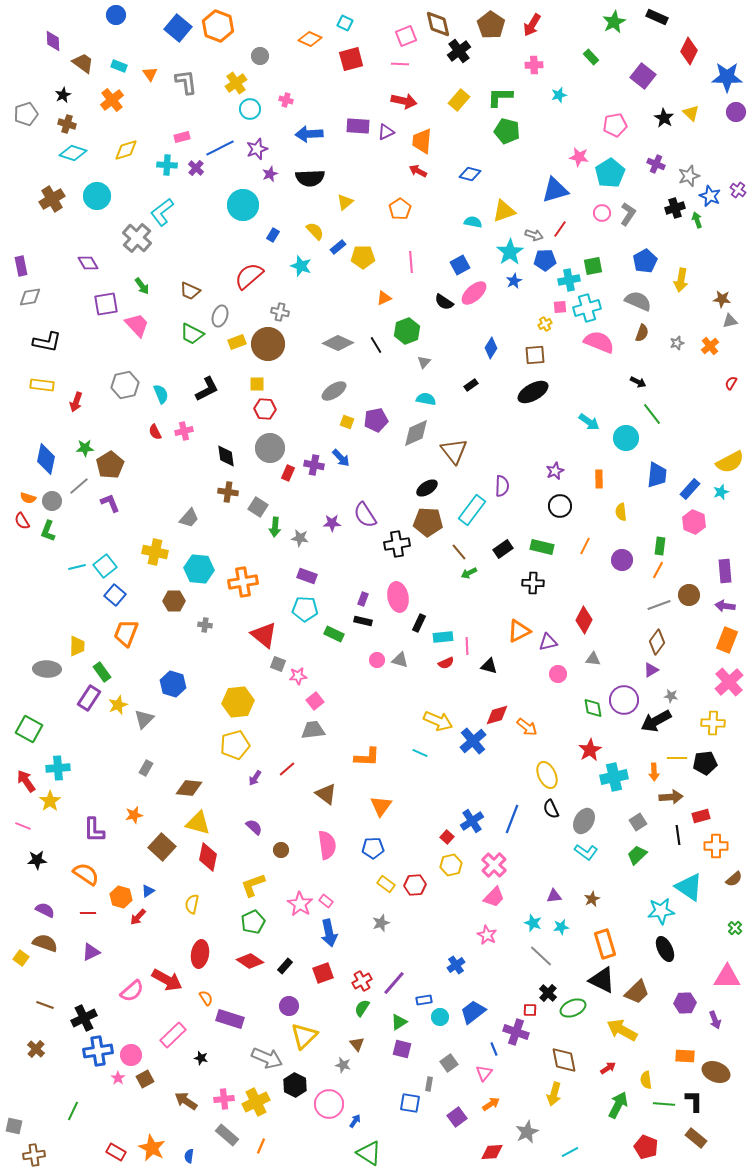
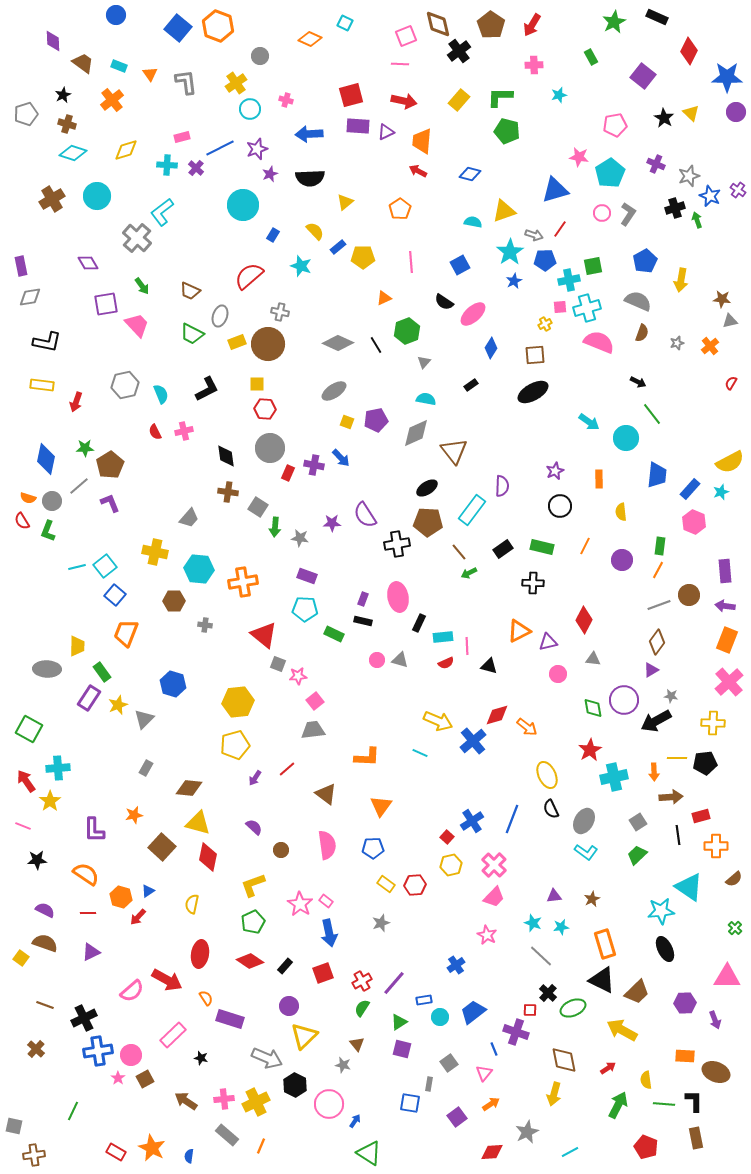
green rectangle at (591, 57): rotated 14 degrees clockwise
red square at (351, 59): moved 36 px down
pink ellipse at (474, 293): moved 1 px left, 21 px down
brown rectangle at (696, 1138): rotated 40 degrees clockwise
